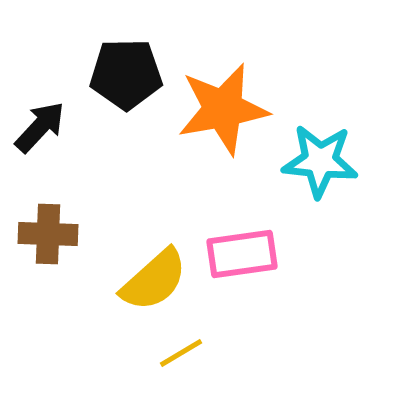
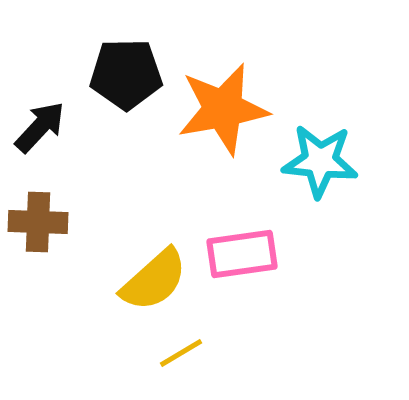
brown cross: moved 10 px left, 12 px up
